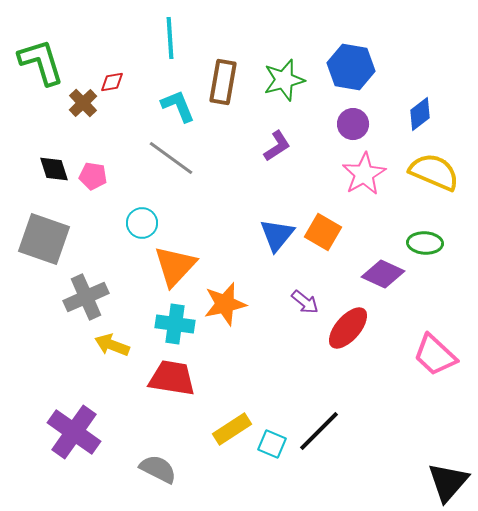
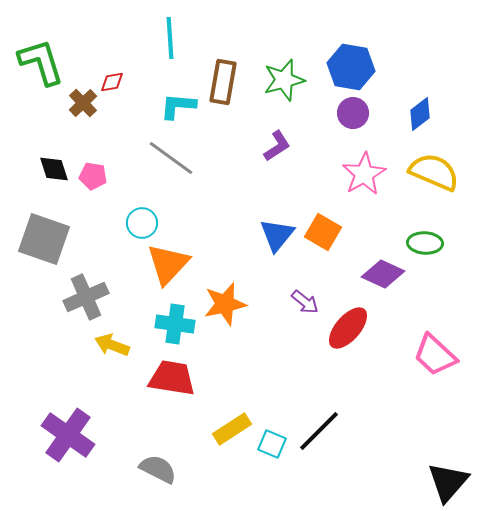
cyan L-shape: rotated 63 degrees counterclockwise
purple circle: moved 11 px up
orange triangle: moved 7 px left, 2 px up
purple cross: moved 6 px left, 3 px down
